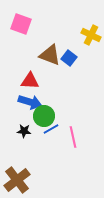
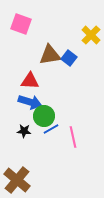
yellow cross: rotated 18 degrees clockwise
brown triangle: rotated 30 degrees counterclockwise
brown cross: rotated 12 degrees counterclockwise
